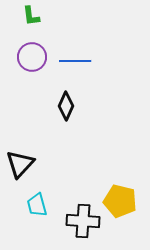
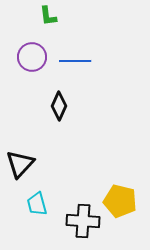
green L-shape: moved 17 px right
black diamond: moved 7 px left
cyan trapezoid: moved 1 px up
